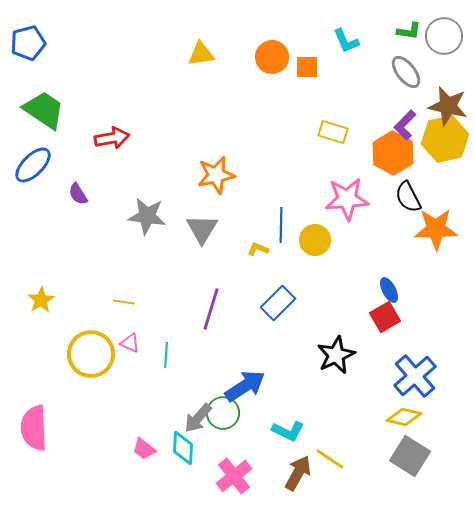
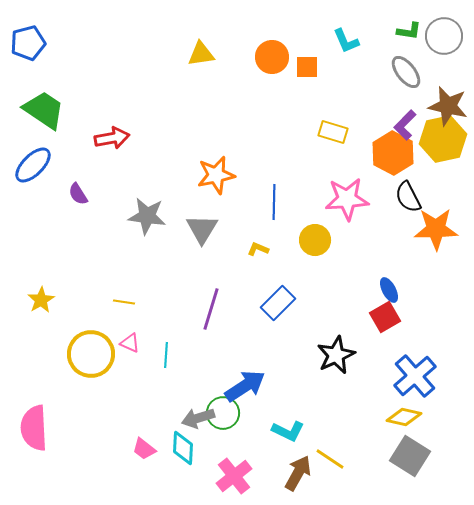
yellow hexagon at (445, 139): moved 2 px left
blue line at (281, 225): moved 7 px left, 23 px up
gray arrow at (198, 418): rotated 32 degrees clockwise
